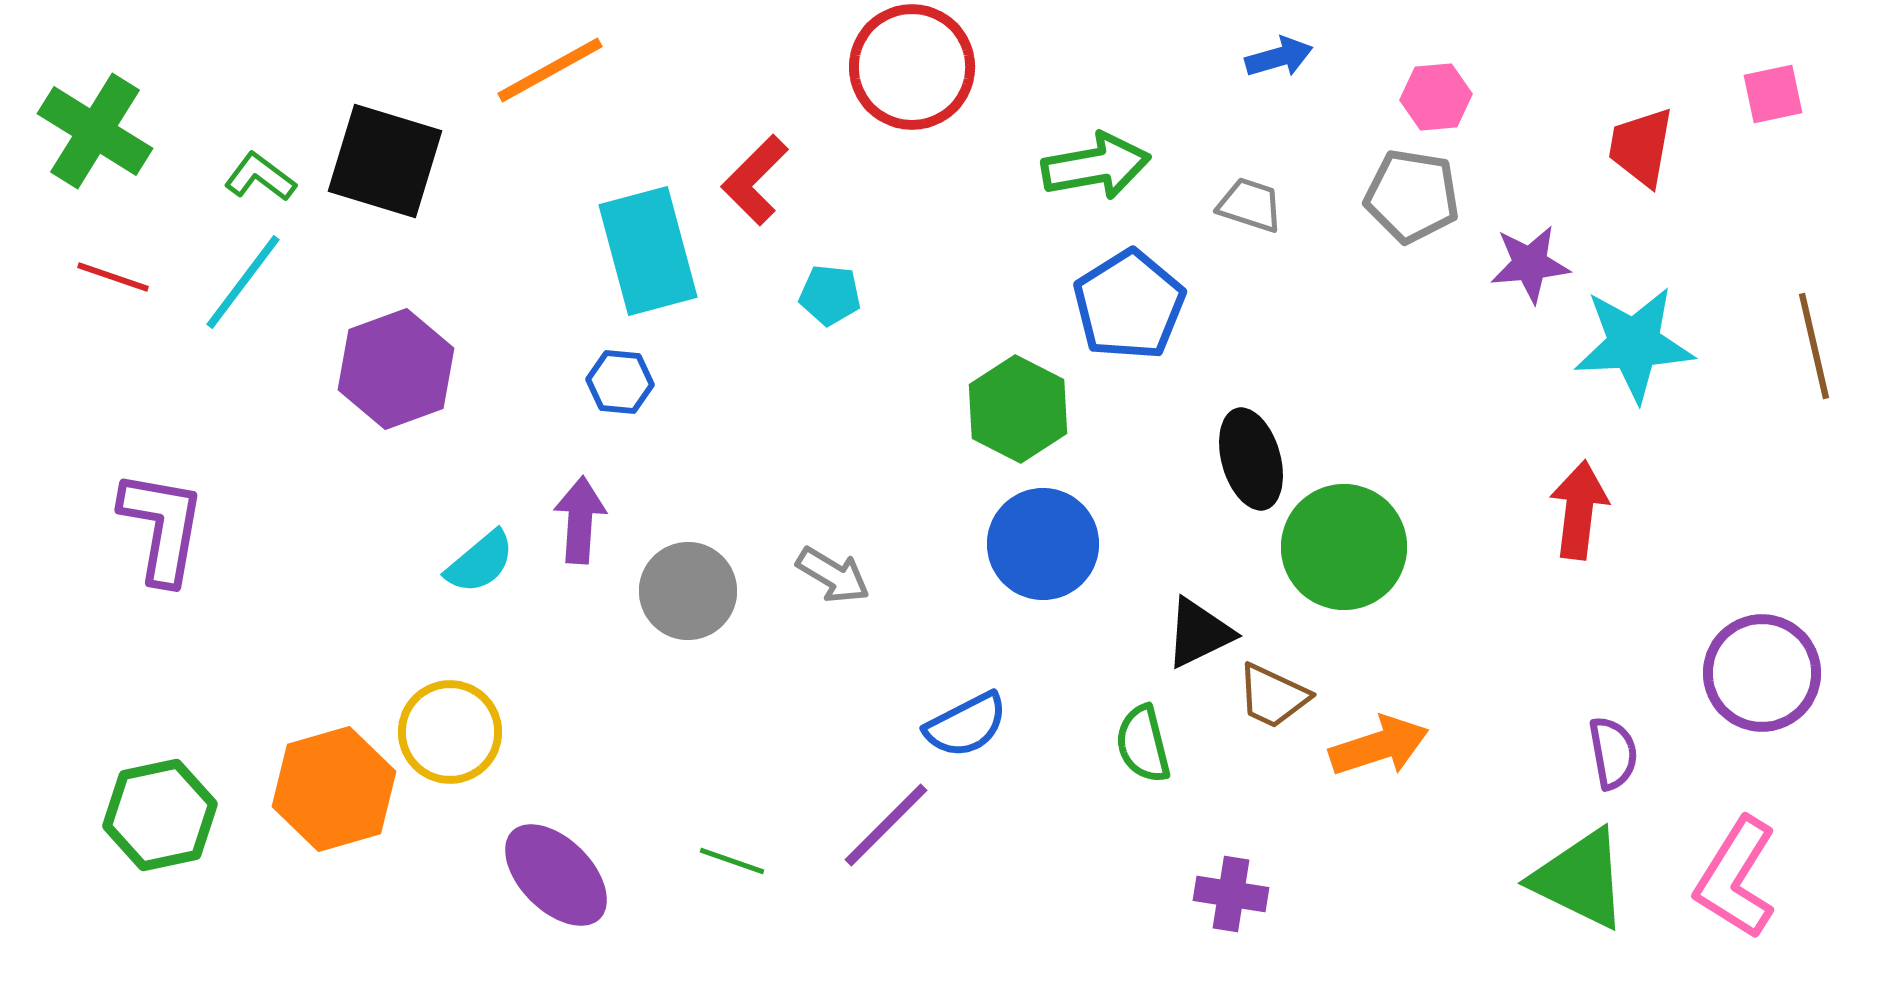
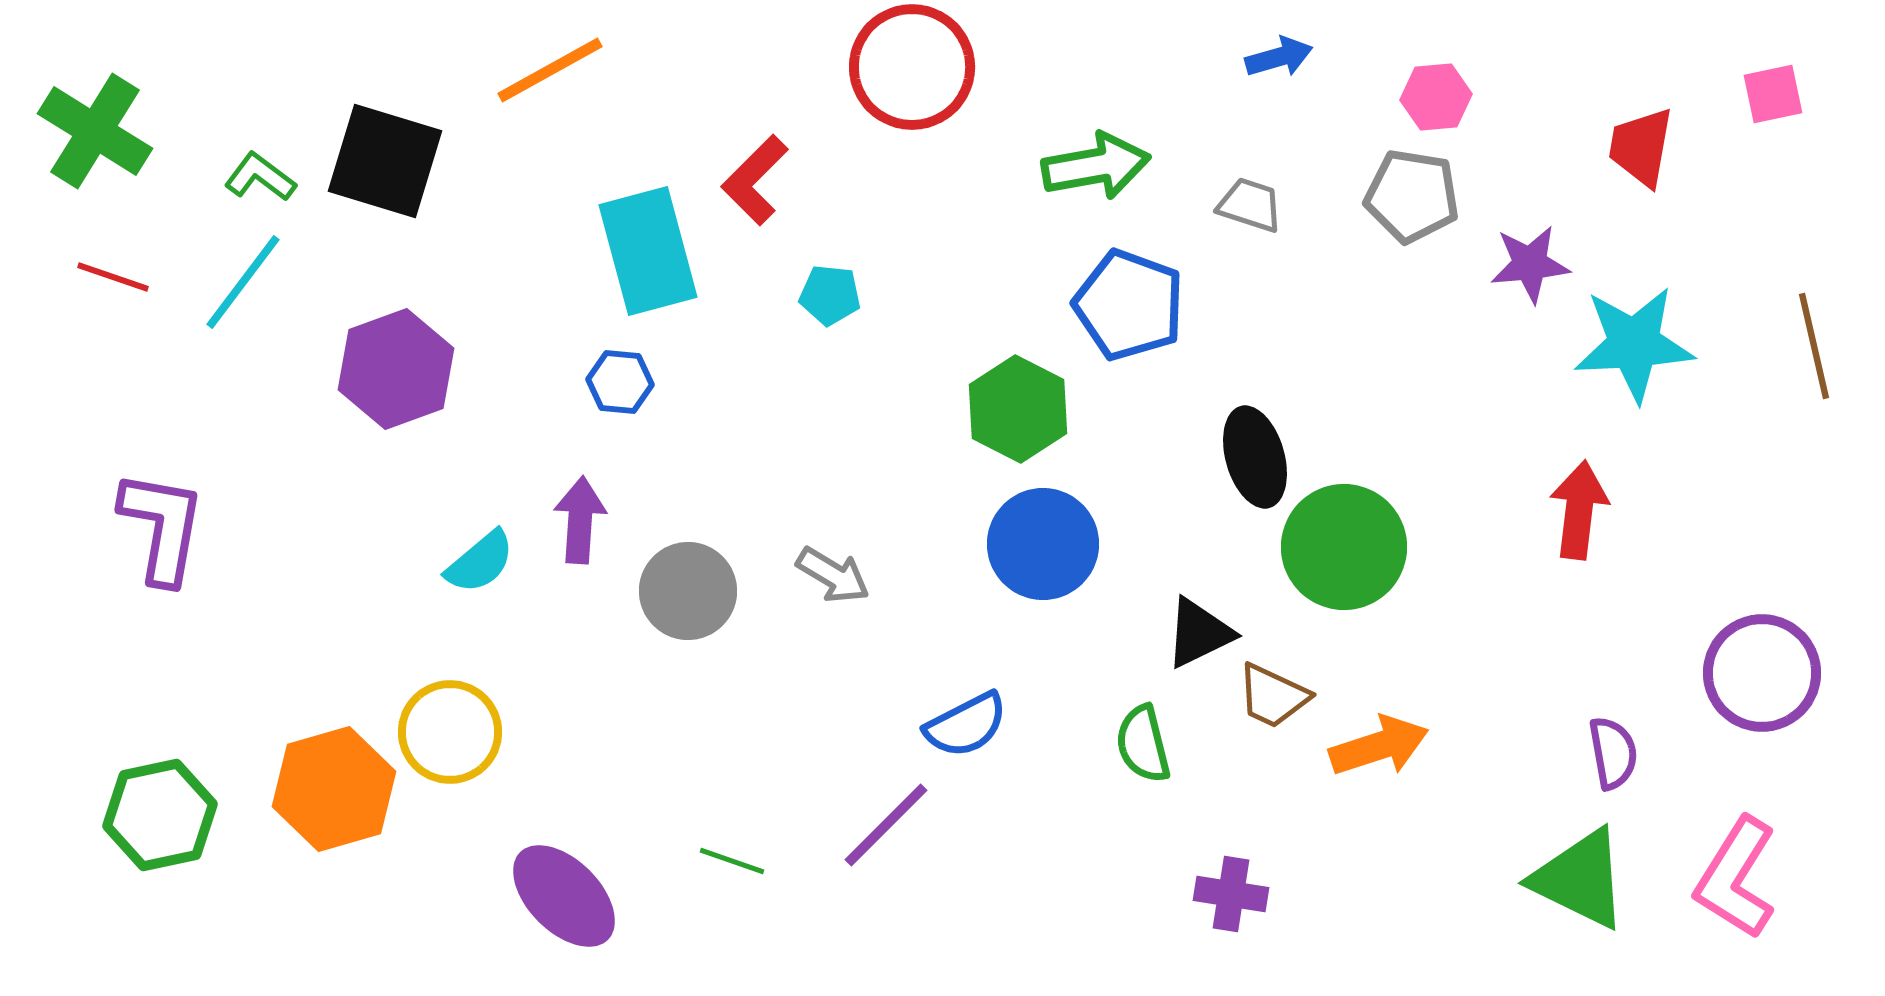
blue pentagon at (1129, 305): rotated 20 degrees counterclockwise
black ellipse at (1251, 459): moved 4 px right, 2 px up
purple ellipse at (556, 875): moved 8 px right, 21 px down
